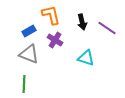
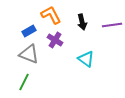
orange L-shape: rotated 15 degrees counterclockwise
purple line: moved 5 px right, 3 px up; rotated 42 degrees counterclockwise
cyan triangle: moved 1 px down; rotated 18 degrees clockwise
green line: moved 2 px up; rotated 24 degrees clockwise
